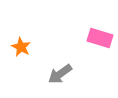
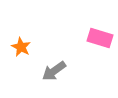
gray arrow: moved 6 px left, 3 px up
